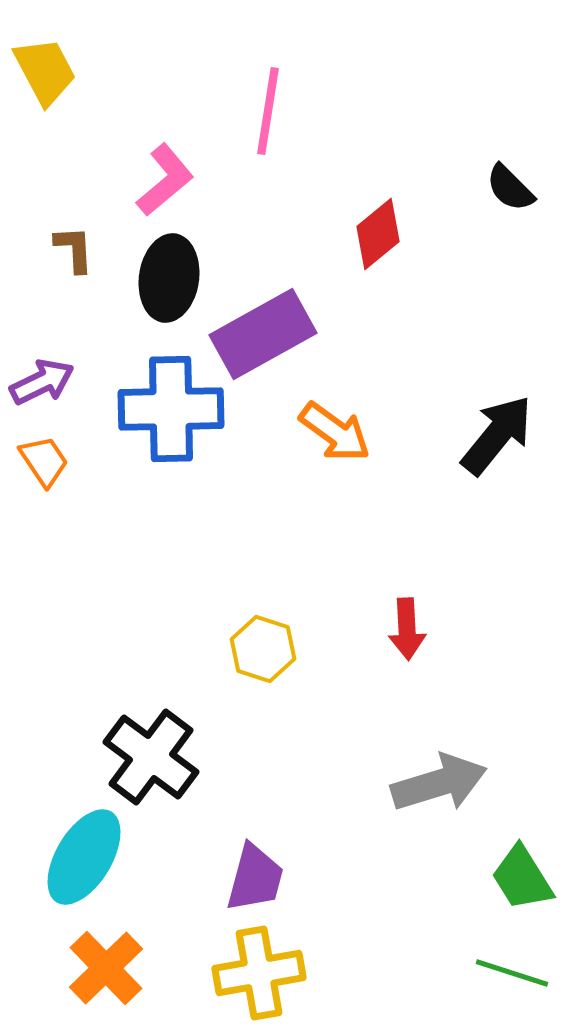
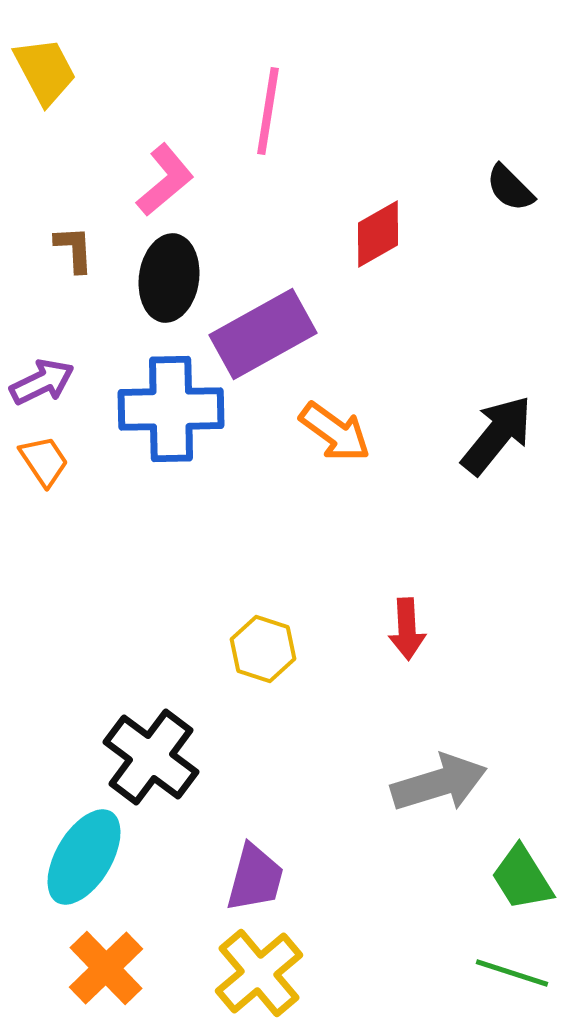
red diamond: rotated 10 degrees clockwise
yellow cross: rotated 30 degrees counterclockwise
